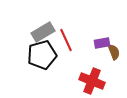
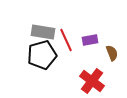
gray rectangle: rotated 40 degrees clockwise
purple rectangle: moved 12 px left, 3 px up
brown semicircle: moved 2 px left, 1 px down
red cross: rotated 15 degrees clockwise
